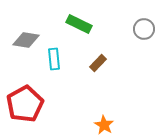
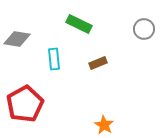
gray diamond: moved 9 px left, 1 px up
brown rectangle: rotated 24 degrees clockwise
